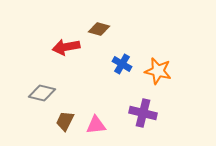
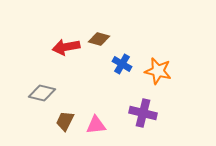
brown diamond: moved 10 px down
